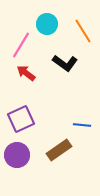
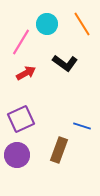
orange line: moved 1 px left, 7 px up
pink line: moved 3 px up
red arrow: rotated 114 degrees clockwise
blue line: moved 1 px down; rotated 12 degrees clockwise
brown rectangle: rotated 35 degrees counterclockwise
